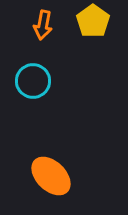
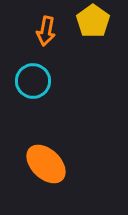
orange arrow: moved 3 px right, 6 px down
orange ellipse: moved 5 px left, 12 px up
